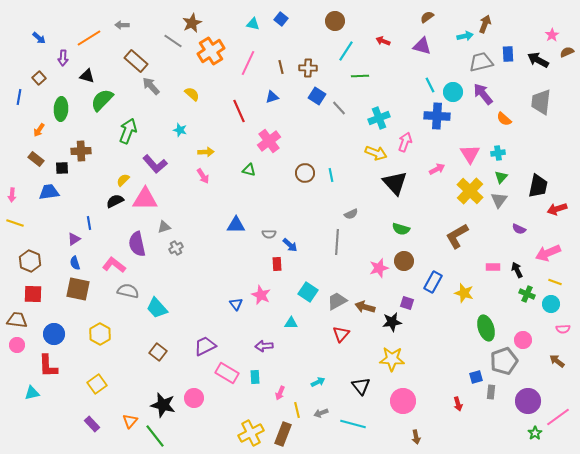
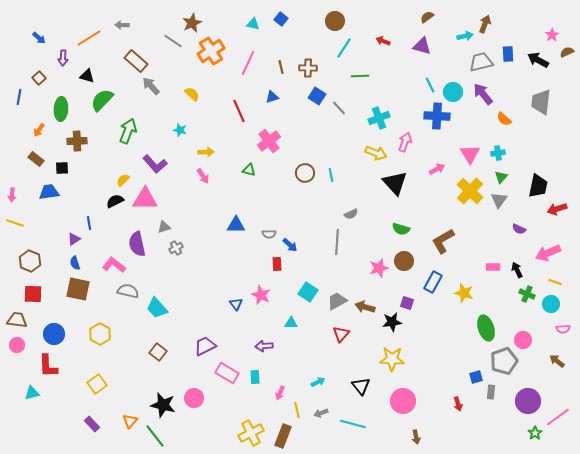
cyan line at (346, 51): moved 2 px left, 3 px up
brown cross at (81, 151): moved 4 px left, 10 px up
brown L-shape at (457, 236): moved 14 px left, 5 px down
brown rectangle at (283, 434): moved 2 px down
